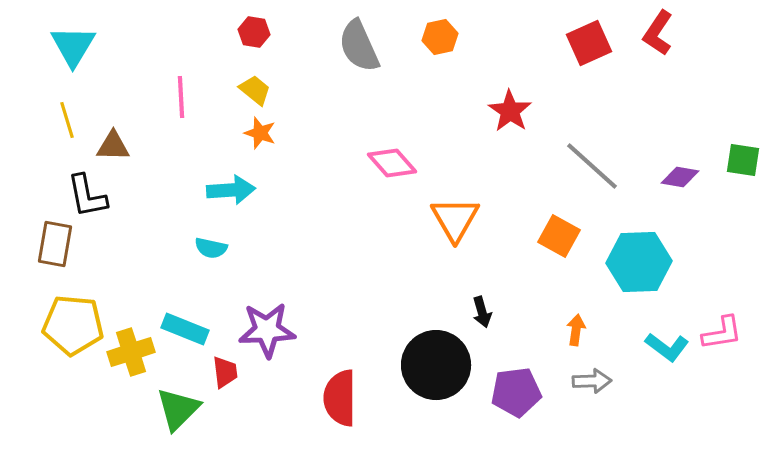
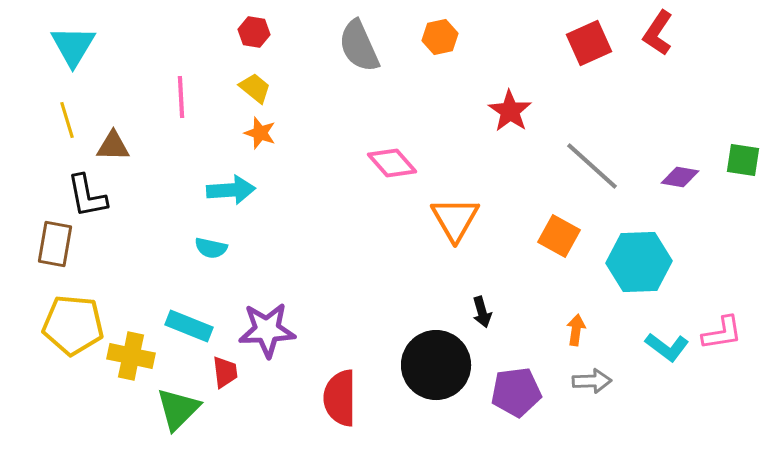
yellow trapezoid: moved 2 px up
cyan rectangle: moved 4 px right, 3 px up
yellow cross: moved 4 px down; rotated 30 degrees clockwise
